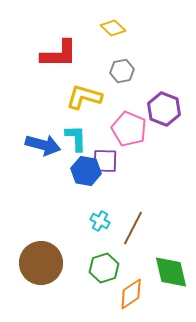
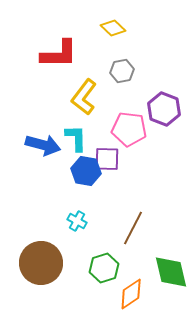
yellow L-shape: rotated 69 degrees counterclockwise
pink pentagon: rotated 16 degrees counterclockwise
purple square: moved 2 px right, 2 px up
cyan cross: moved 23 px left
